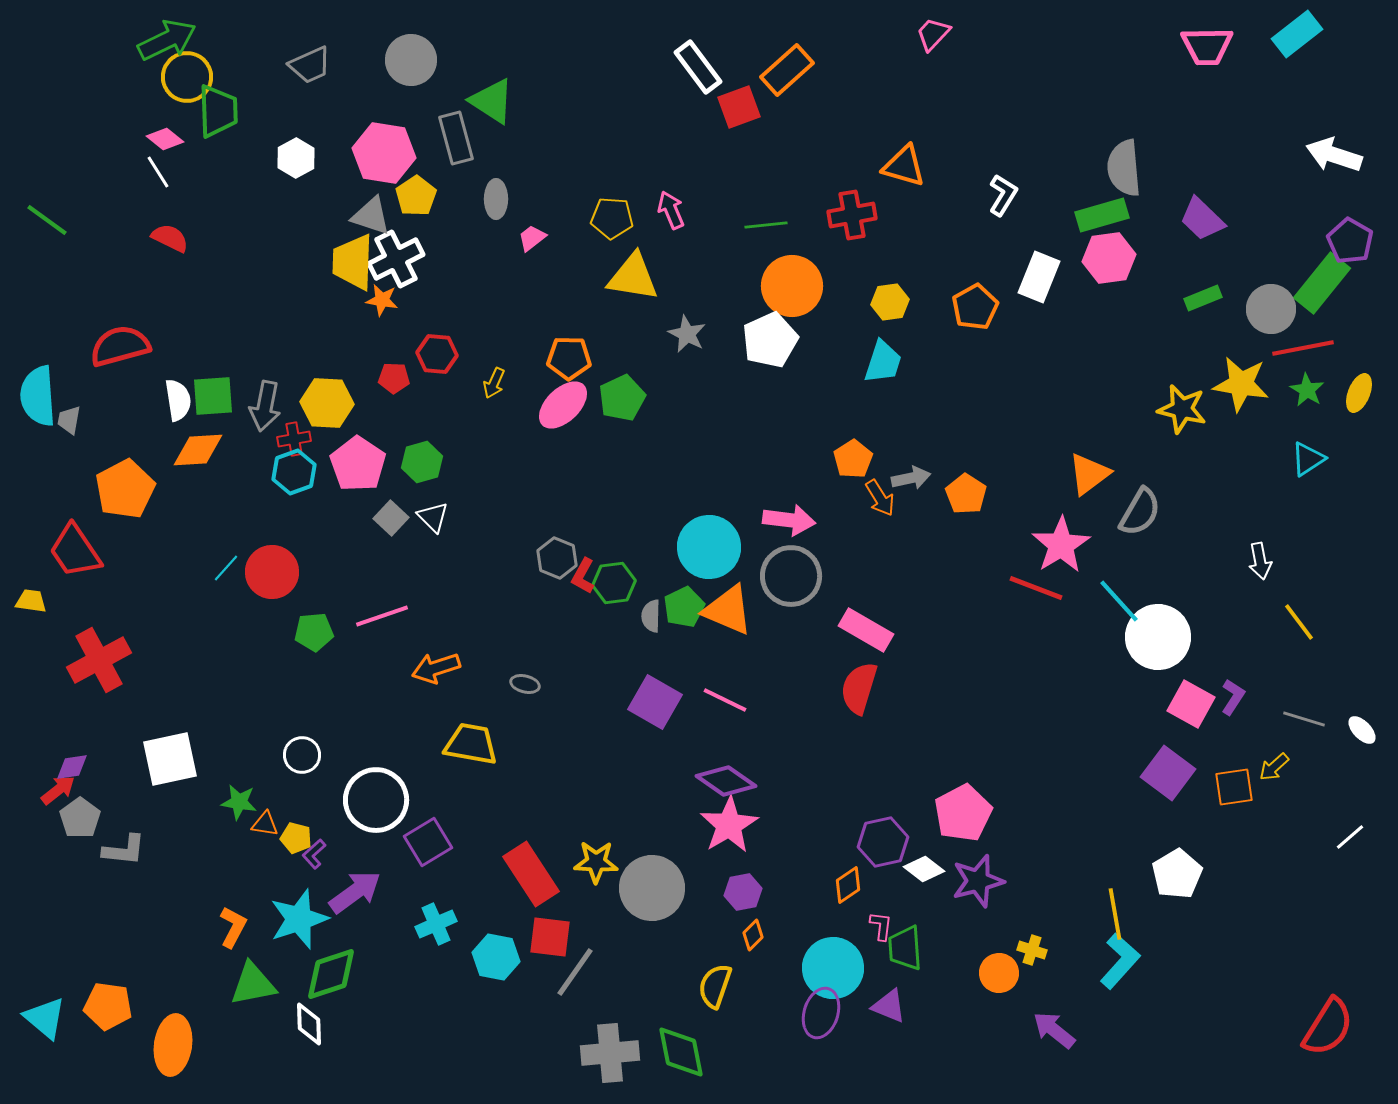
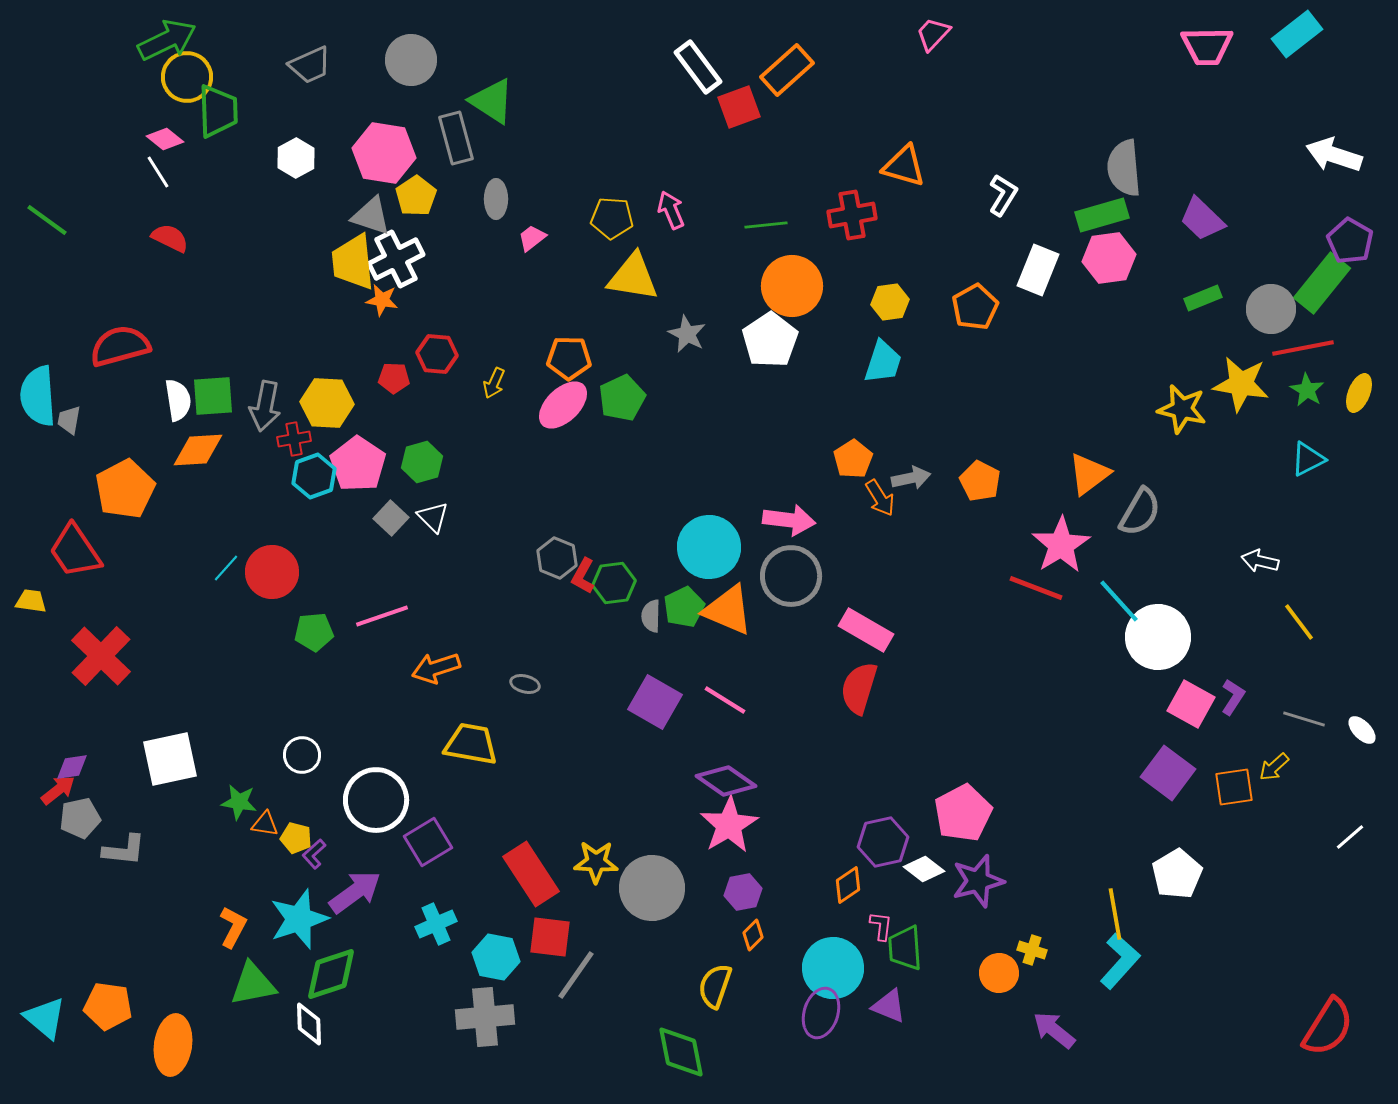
yellow trapezoid at (353, 262): rotated 8 degrees counterclockwise
white rectangle at (1039, 277): moved 1 px left, 7 px up
white pentagon at (770, 340): rotated 10 degrees counterclockwise
cyan triangle at (1308, 459): rotated 6 degrees clockwise
cyan hexagon at (294, 472): moved 20 px right, 4 px down
orange pentagon at (966, 494): moved 14 px right, 13 px up; rotated 6 degrees counterclockwise
white arrow at (1260, 561): rotated 114 degrees clockwise
red cross at (99, 660): moved 2 px right, 4 px up; rotated 18 degrees counterclockwise
pink line at (725, 700): rotated 6 degrees clockwise
gray pentagon at (80, 818): rotated 24 degrees clockwise
gray line at (575, 972): moved 1 px right, 3 px down
gray cross at (610, 1053): moved 125 px left, 36 px up
